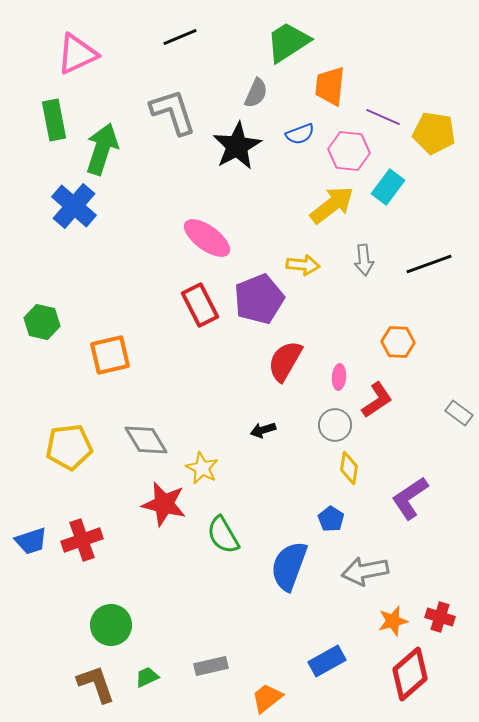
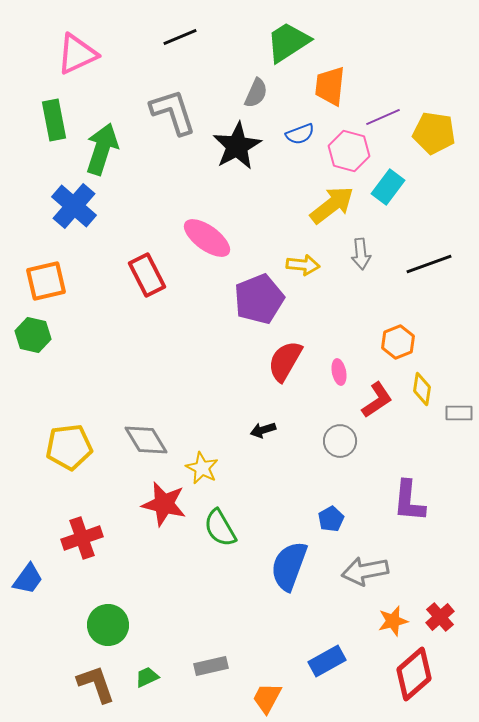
purple line at (383, 117): rotated 48 degrees counterclockwise
pink hexagon at (349, 151): rotated 9 degrees clockwise
gray arrow at (364, 260): moved 3 px left, 6 px up
red rectangle at (200, 305): moved 53 px left, 30 px up
green hexagon at (42, 322): moved 9 px left, 13 px down
orange hexagon at (398, 342): rotated 24 degrees counterclockwise
orange square at (110, 355): moved 64 px left, 74 px up
pink ellipse at (339, 377): moved 5 px up; rotated 15 degrees counterclockwise
gray rectangle at (459, 413): rotated 36 degrees counterclockwise
gray circle at (335, 425): moved 5 px right, 16 px down
yellow diamond at (349, 468): moved 73 px right, 79 px up
purple L-shape at (410, 498): moved 1 px left, 3 px down; rotated 51 degrees counterclockwise
blue pentagon at (331, 519): rotated 10 degrees clockwise
green semicircle at (223, 535): moved 3 px left, 7 px up
red cross at (82, 540): moved 2 px up
blue trapezoid at (31, 541): moved 3 px left, 38 px down; rotated 36 degrees counterclockwise
red cross at (440, 617): rotated 32 degrees clockwise
green circle at (111, 625): moved 3 px left
red diamond at (410, 674): moved 4 px right
orange trapezoid at (267, 698): rotated 24 degrees counterclockwise
